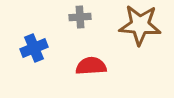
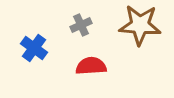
gray cross: moved 1 px right, 8 px down; rotated 20 degrees counterclockwise
blue cross: rotated 32 degrees counterclockwise
